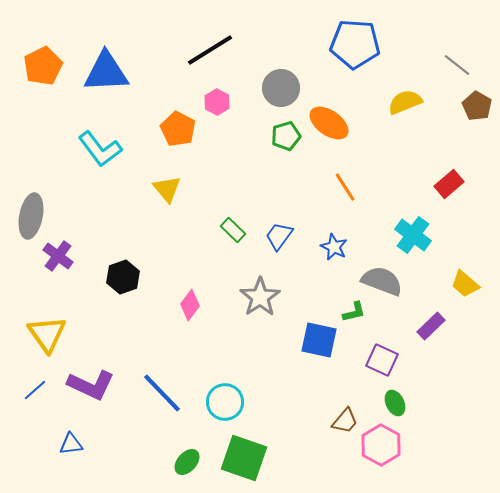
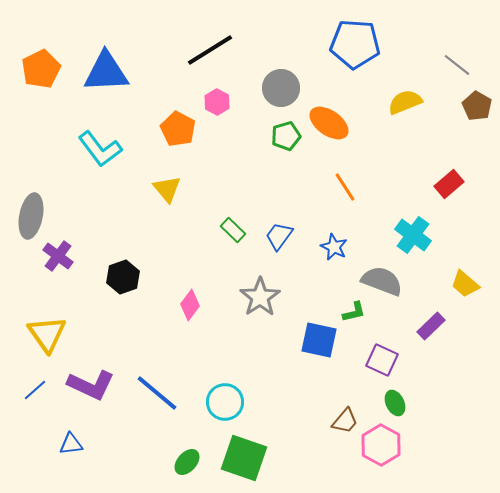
orange pentagon at (43, 66): moved 2 px left, 3 px down
blue line at (162, 393): moved 5 px left; rotated 6 degrees counterclockwise
